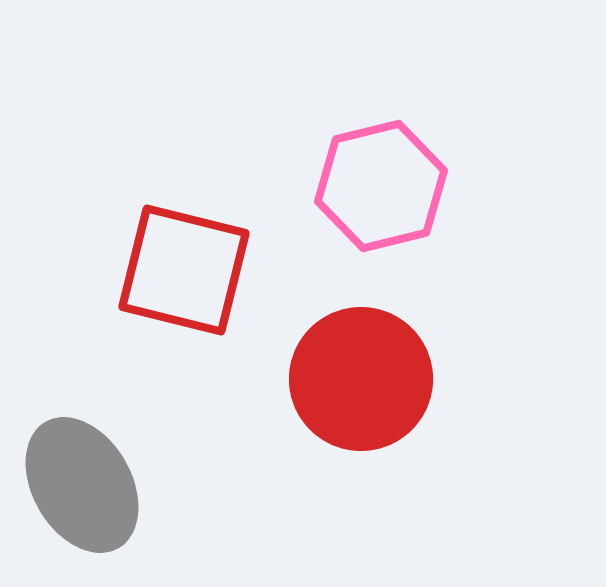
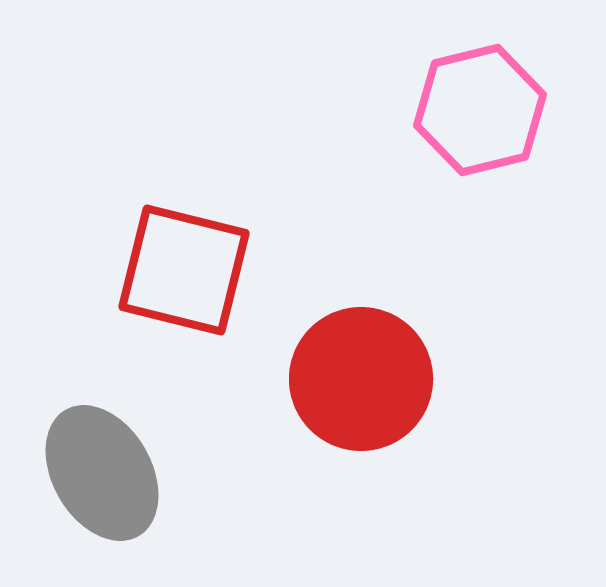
pink hexagon: moved 99 px right, 76 px up
gray ellipse: moved 20 px right, 12 px up
